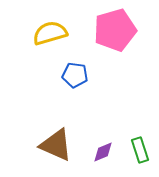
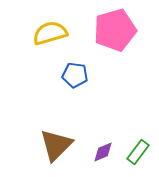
brown triangle: rotated 51 degrees clockwise
green rectangle: moved 2 px left, 2 px down; rotated 55 degrees clockwise
